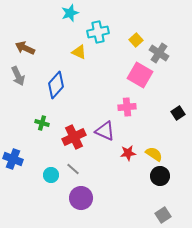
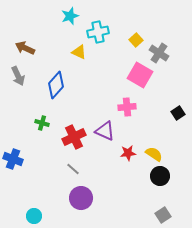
cyan star: moved 3 px down
cyan circle: moved 17 px left, 41 px down
